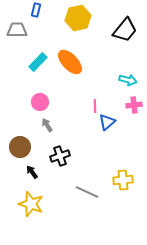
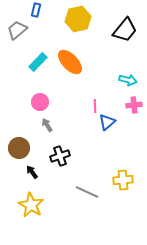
yellow hexagon: moved 1 px down
gray trapezoid: rotated 40 degrees counterclockwise
brown circle: moved 1 px left, 1 px down
yellow star: moved 1 px down; rotated 10 degrees clockwise
